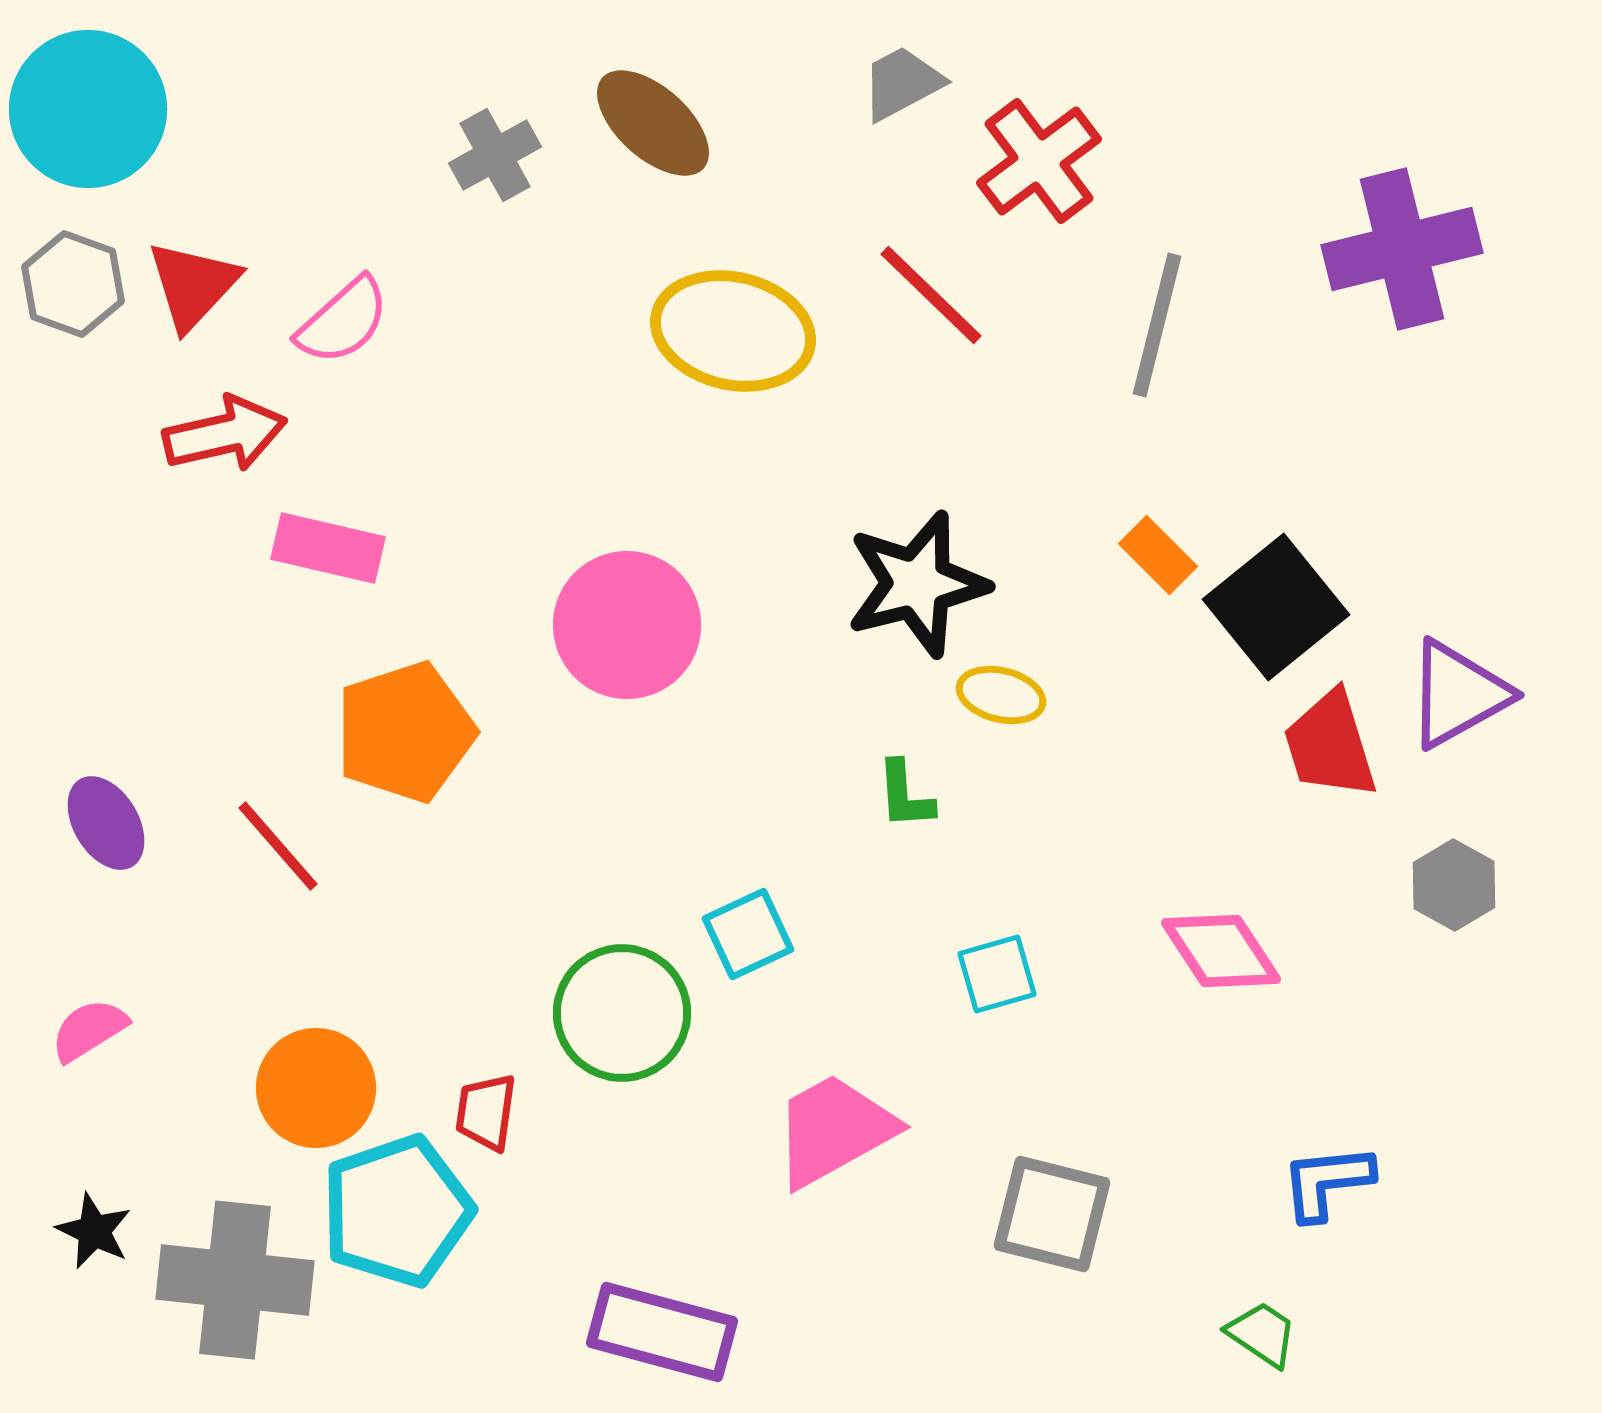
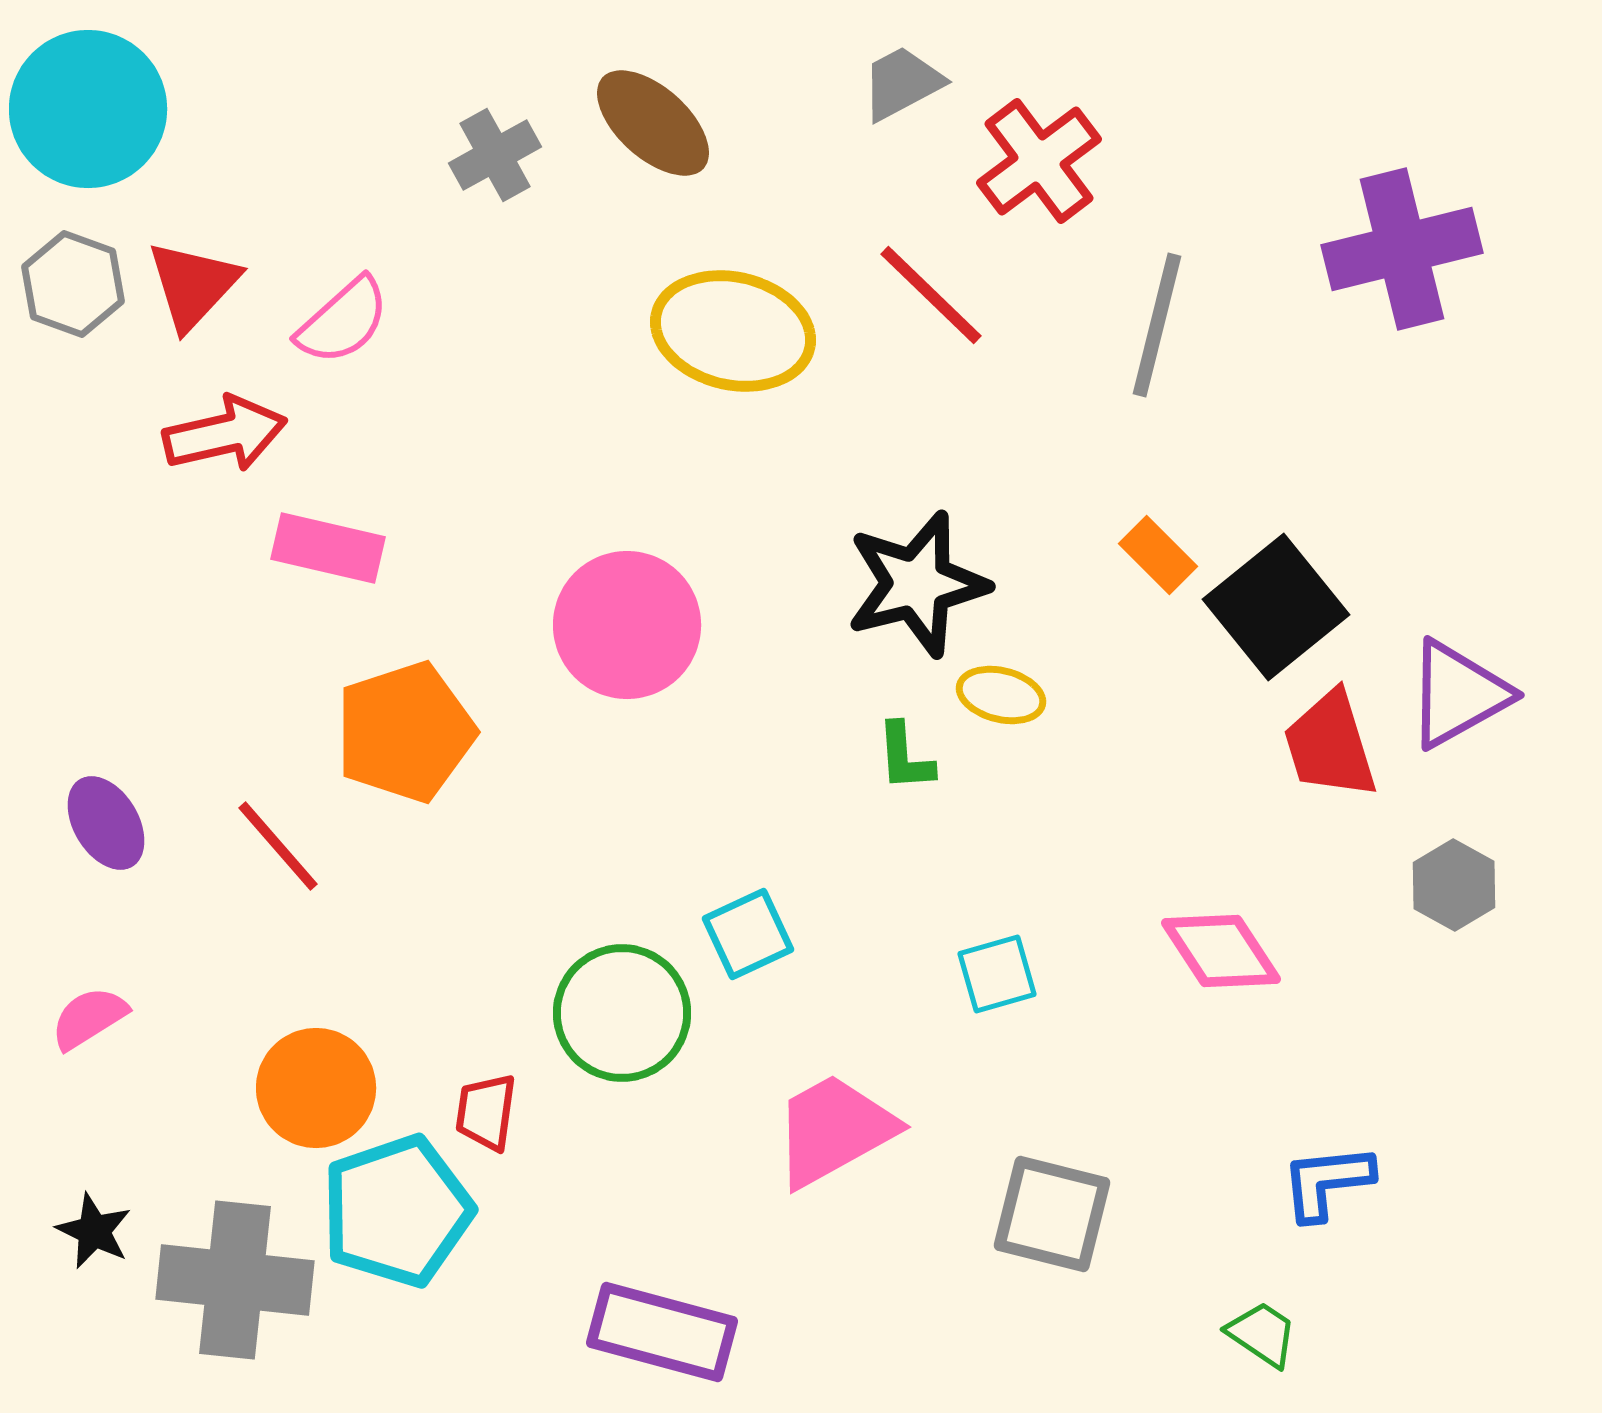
green L-shape at (905, 795): moved 38 px up
pink semicircle at (89, 1030): moved 12 px up
